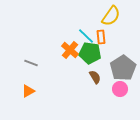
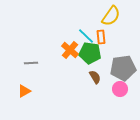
gray line: rotated 24 degrees counterclockwise
gray pentagon: rotated 25 degrees clockwise
orange triangle: moved 4 px left
